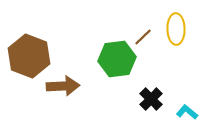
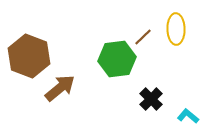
brown arrow: moved 3 px left, 2 px down; rotated 36 degrees counterclockwise
cyan L-shape: moved 1 px right, 4 px down
